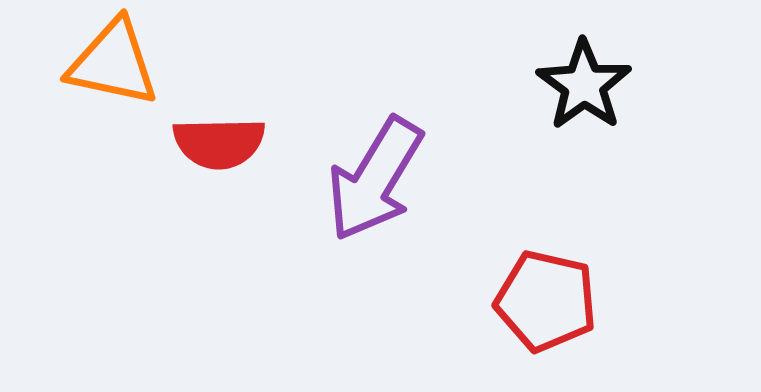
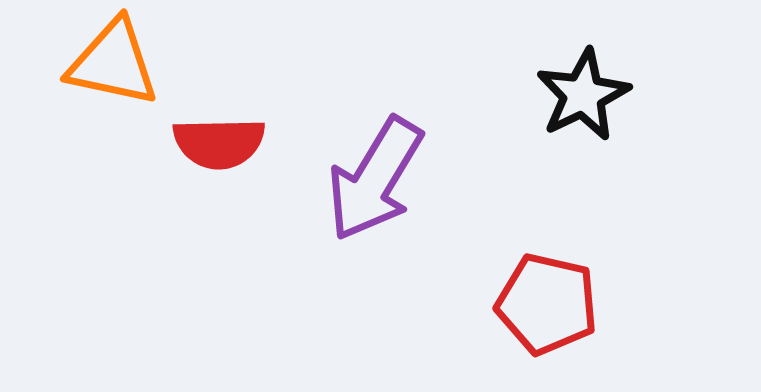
black star: moved 1 px left, 10 px down; rotated 10 degrees clockwise
red pentagon: moved 1 px right, 3 px down
